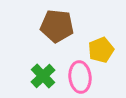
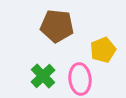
yellow pentagon: moved 2 px right
pink ellipse: moved 2 px down
